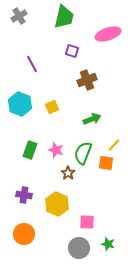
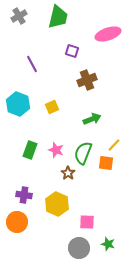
green trapezoid: moved 6 px left
cyan hexagon: moved 2 px left
orange circle: moved 7 px left, 12 px up
